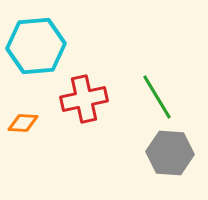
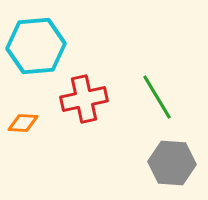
gray hexagon: moved 2 px right, 10 px down
